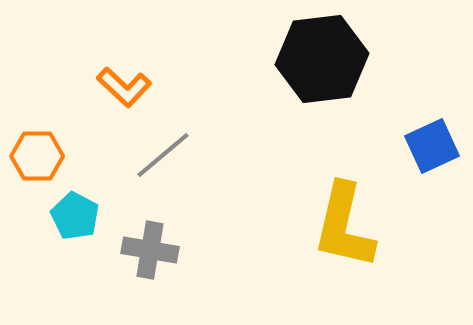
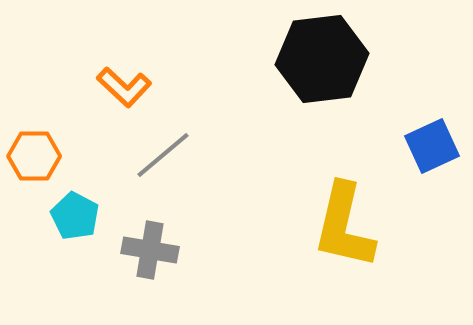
orange hexagon: moved 3 px left
